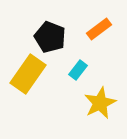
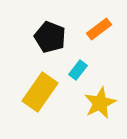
yellow rectangle: moved 12 px right, 18 px down
